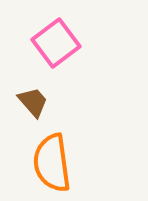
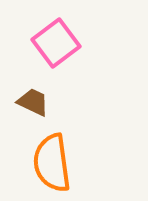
brown trapezoid: rotated 24 degrees counterclockwise
